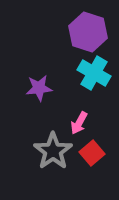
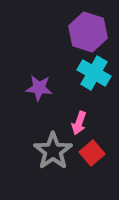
purple star: rotated 12 degrees clockwise
pink arrow: rotated 10 degrees counterclockwise
